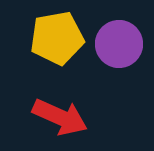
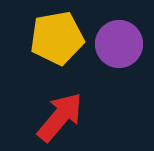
red arrow: rotated 74 degrees counterclockwise
